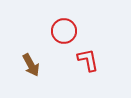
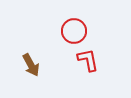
red circle: moved 10 px right
